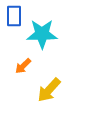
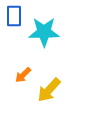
cyan star: moved 2 px right, 2 px up
orange arrow: moved 9 px down
